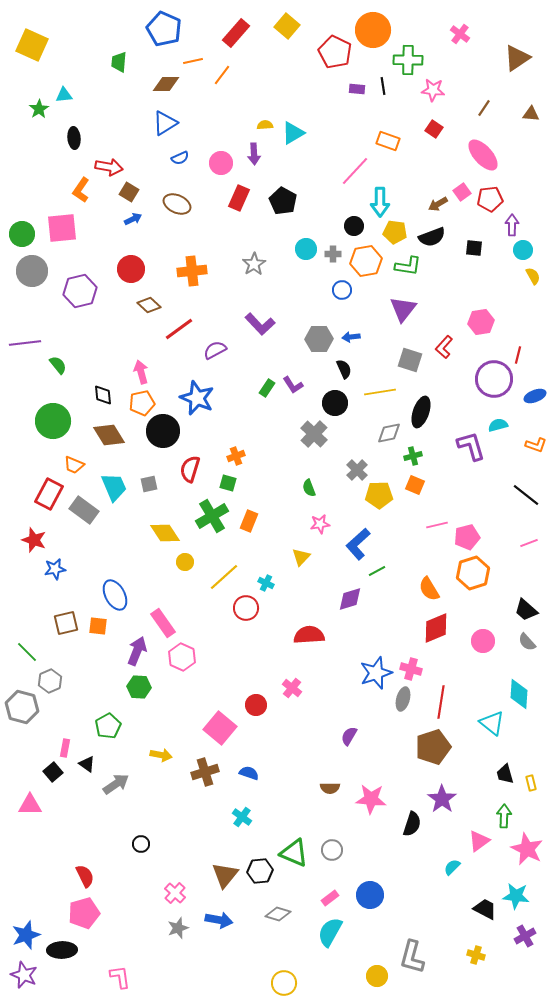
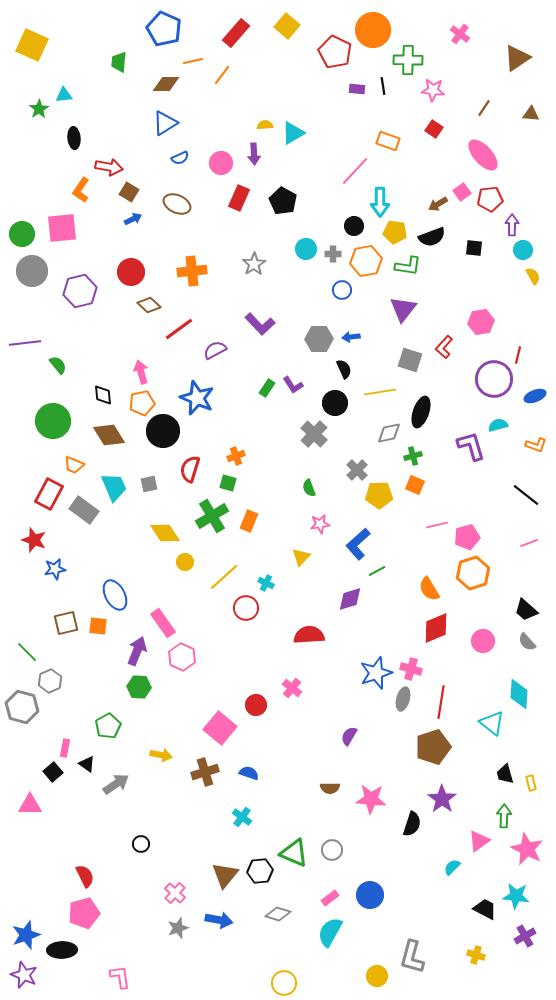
red circle at (131, 269): moved 3 px down
